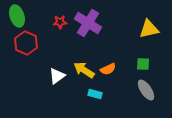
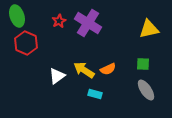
red star: moved 1 px left, 1 px up; rotated 24 degrees counterclockwise
